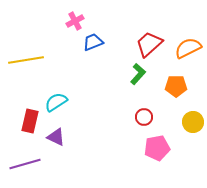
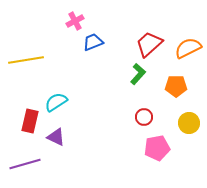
yellow circle: moved 4 px left, 1 px down
